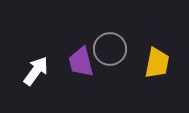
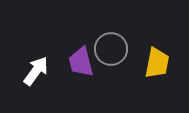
gray circle: moved 1 px right
